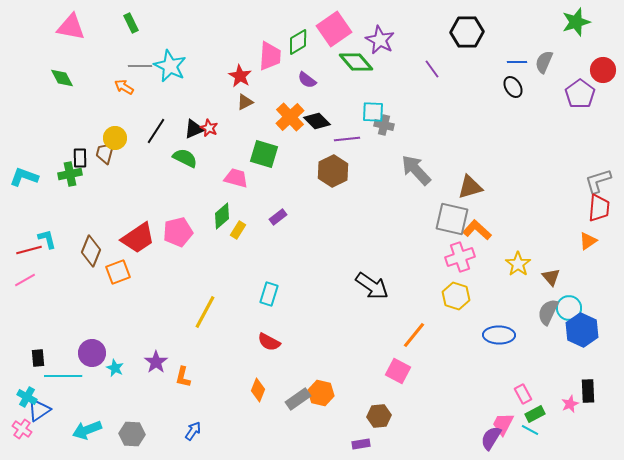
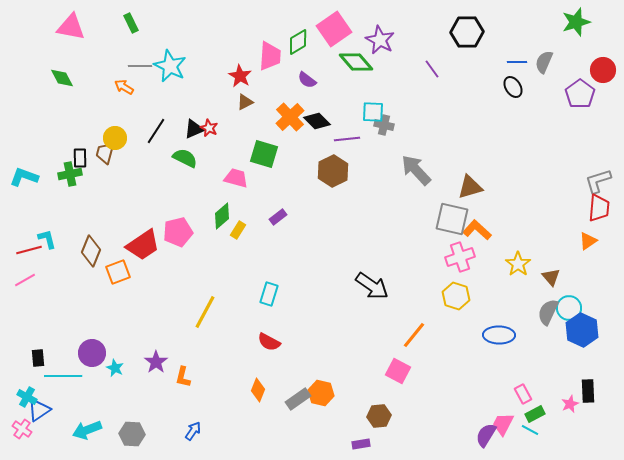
red trapezoid at (138, 238): moved 5 px right, 7 px down
purple semicircle at (491, 438): moved 5 px left, 3 px up
